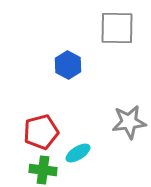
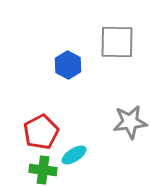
gray square: moved 14 px down
gray star: moved 1 px right
red pentagon: rotated 12 degrees counterclockwise
cyan ellipse: moved 4 px left, 2 px down
